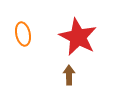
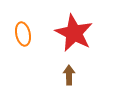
red star: moved 4 px left, 4 px up
